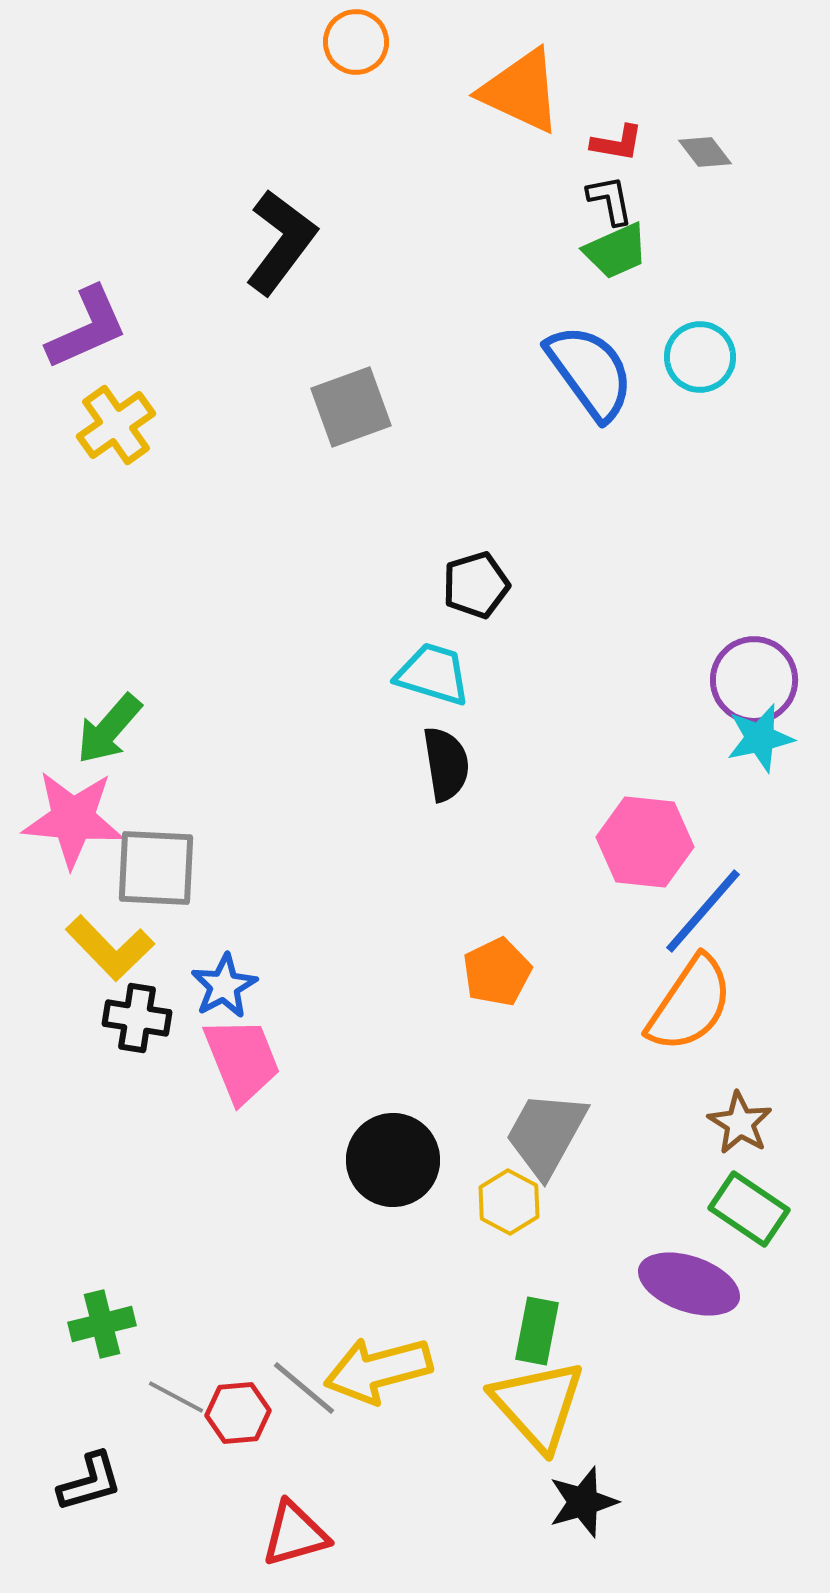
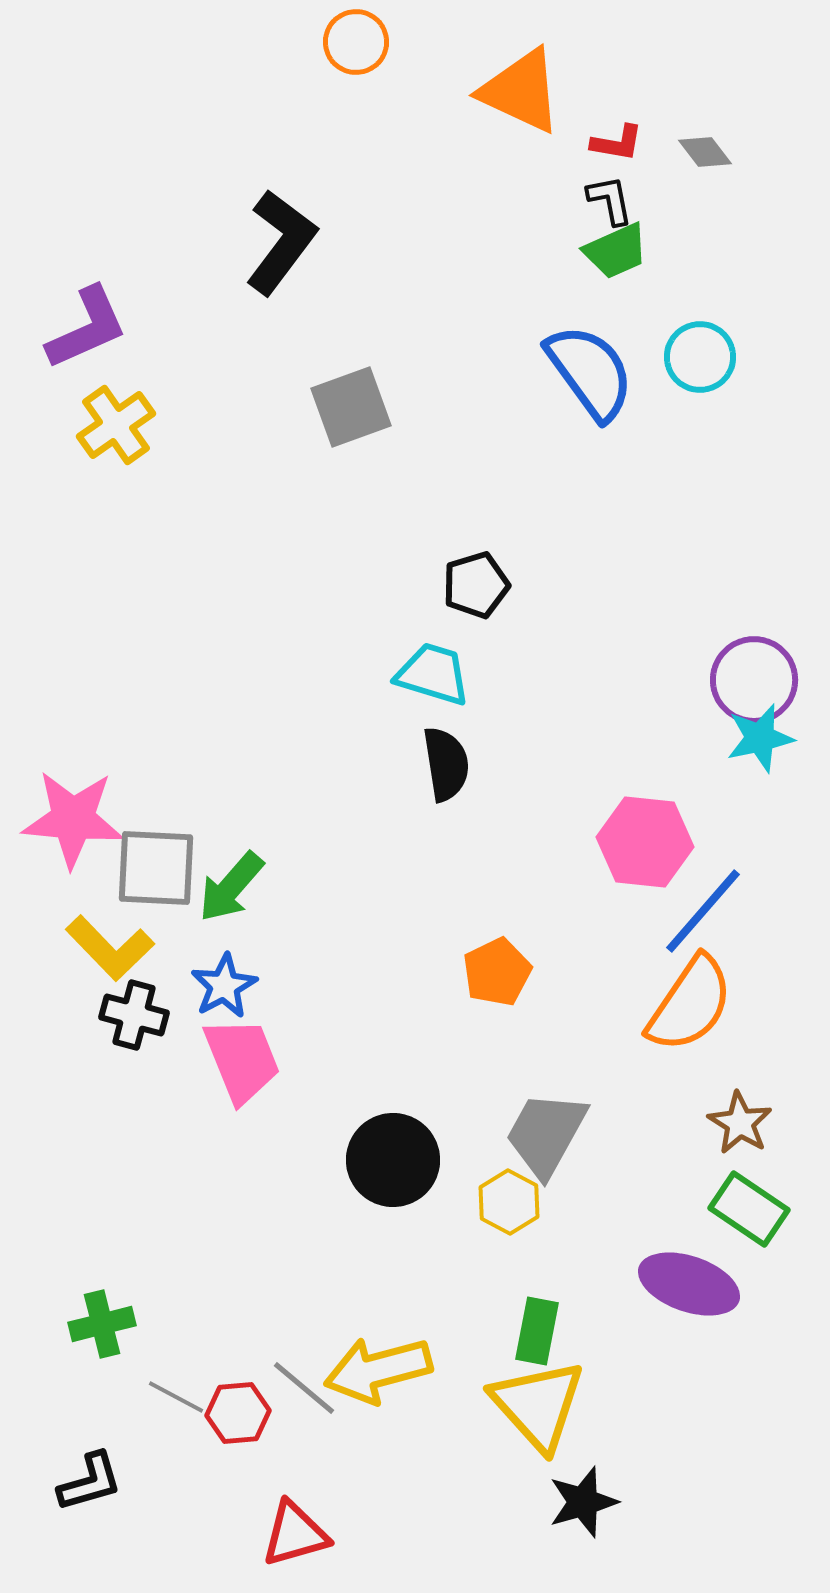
green arrow at (109, 729): moved 122 px right, 158 px down
black cross at (137, 1018): moved 3 px left, 3 px up; rotated 6 degrees clockwise
